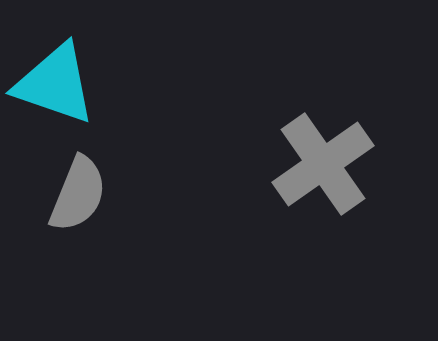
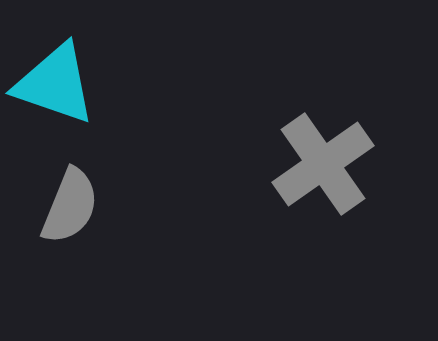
gray semicircle: moved 8 px left, 12 px down
